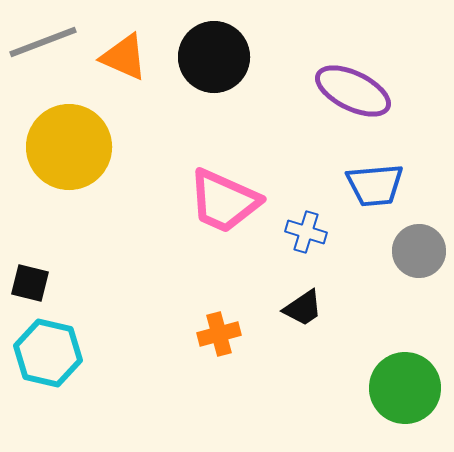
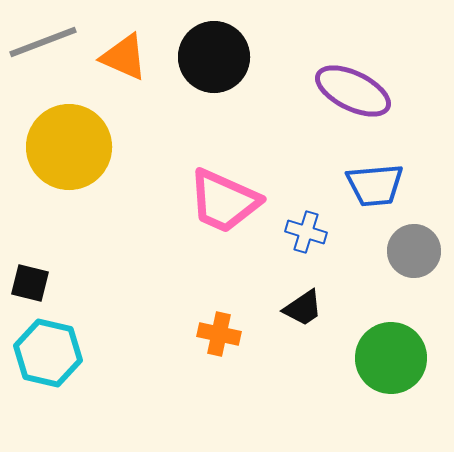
gray circle: moved 5 px left
orange cross: rotated 27 degrees clockwise
green circle: moved 14 px left, 30 px up
